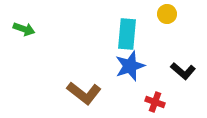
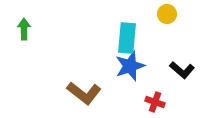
green arrow: rotated 110 degrees counterclockwise
cyan rectangle: moved 4 px down
black L-shape: moved 1 px left, 1 px up
